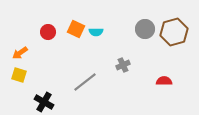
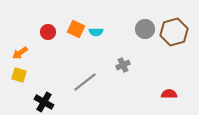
red semicircle: moved 5 px right, 13 px down
